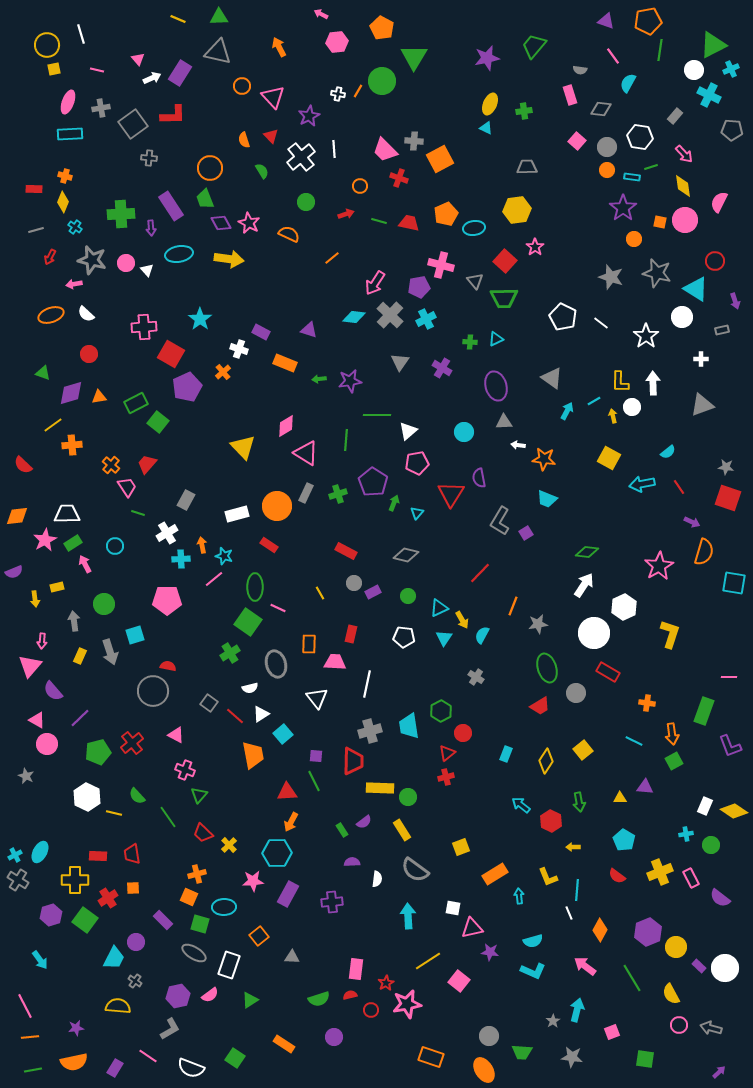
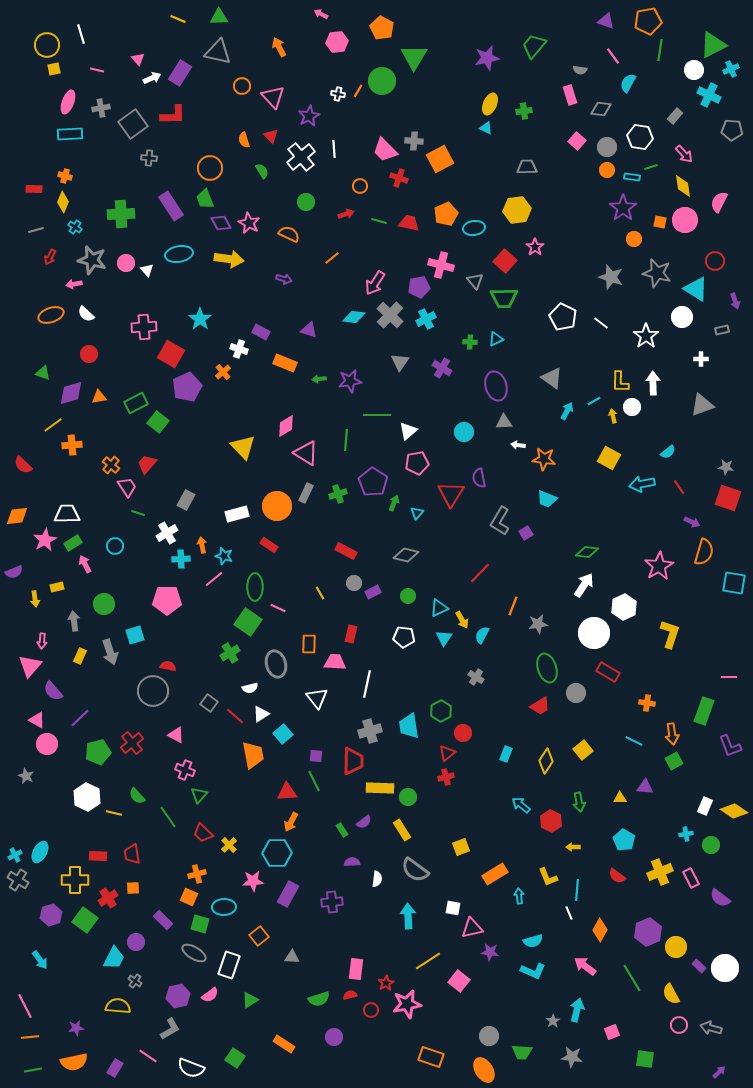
purple arrow at (151, 228): moved 133 px right, 51 px down; rotated 70 degrees counterclockwise
